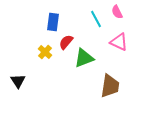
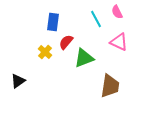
black triangle: rotated 28 degrees clockwise
